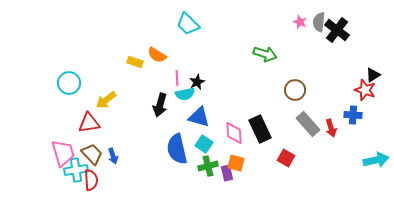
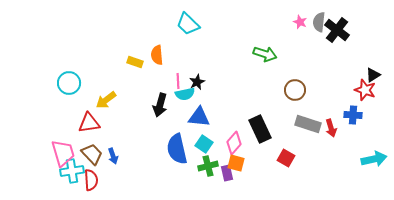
orange semicircle: rotated 54 degrees clockwise
pink line: moved 1 px right, 3 px down
blue triangle: rotated 10 degrees counterclockwise
gray rectangle: rotated 30 degrees counterclockwise
pink diamond: moved 10 px down; rotated 45 degrees clockwise
cyan arrow: moved 2 px left, 1 px up
cyan cross: moved 4 px left, 1 px down
